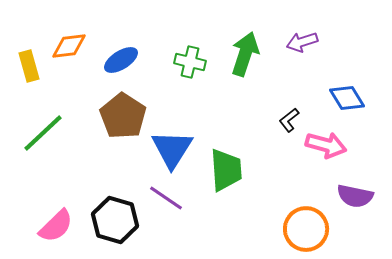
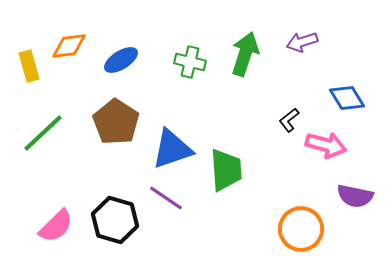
brown pentagon: moved 7 px left, 6 px down
blue triangle: rotated 39 degrees clockwise
orange circle: moved 5 px left
